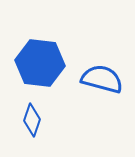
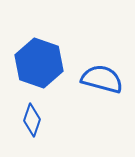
blue hexagon: moved 1 px left; rotated 12 degrees clockwise
